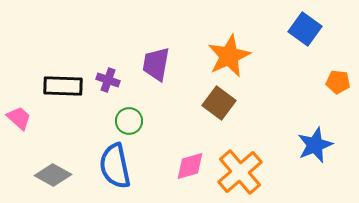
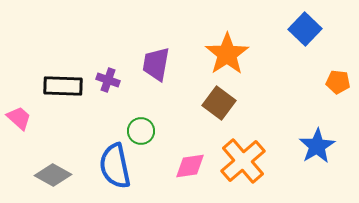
blue square: rotated 8 degrees clockwise
orange star: moved 2 px left, 2 px up; rotated 9 degrees counterclockwise
green circle: moved 12 px right, 10 px down
blue star: moved 2 px right, 1 px down; rotated 9 degrees counterclockwise
pink diamond: rotated 8 degrees clockwise
orange cross: moved 3 px right, 11 px up
